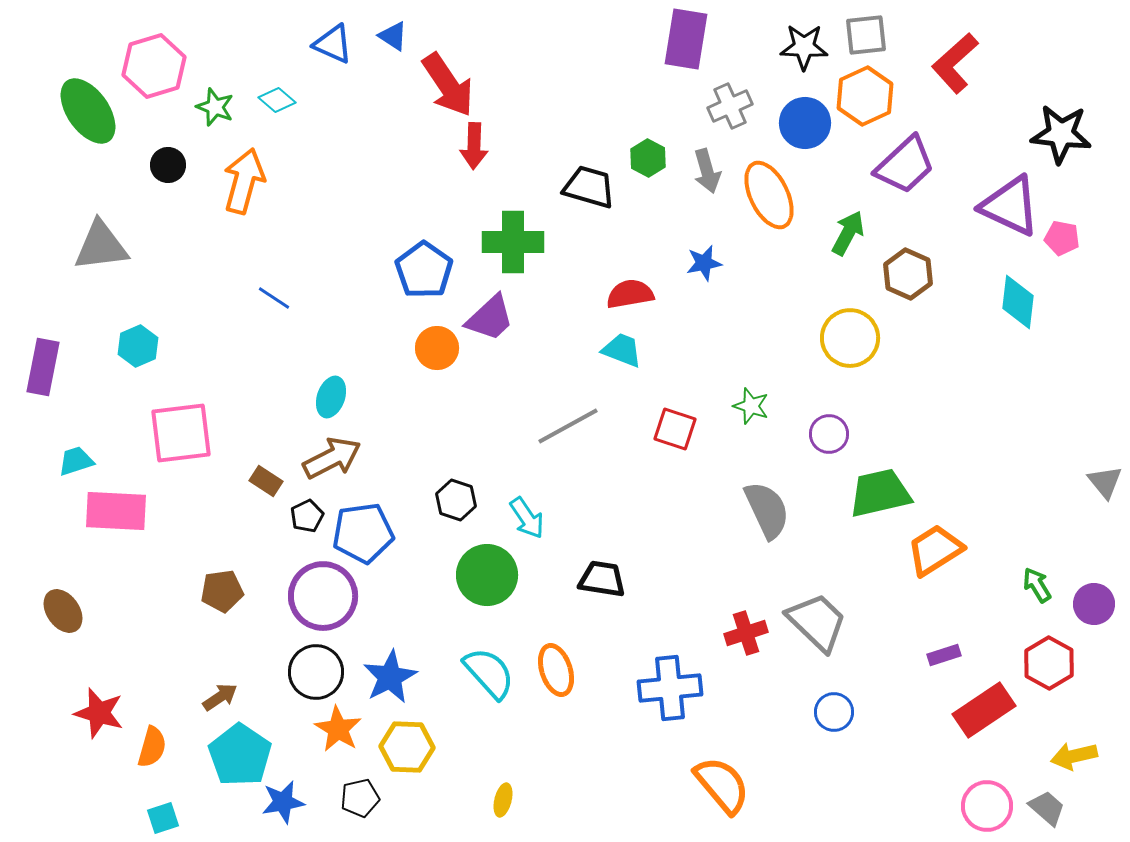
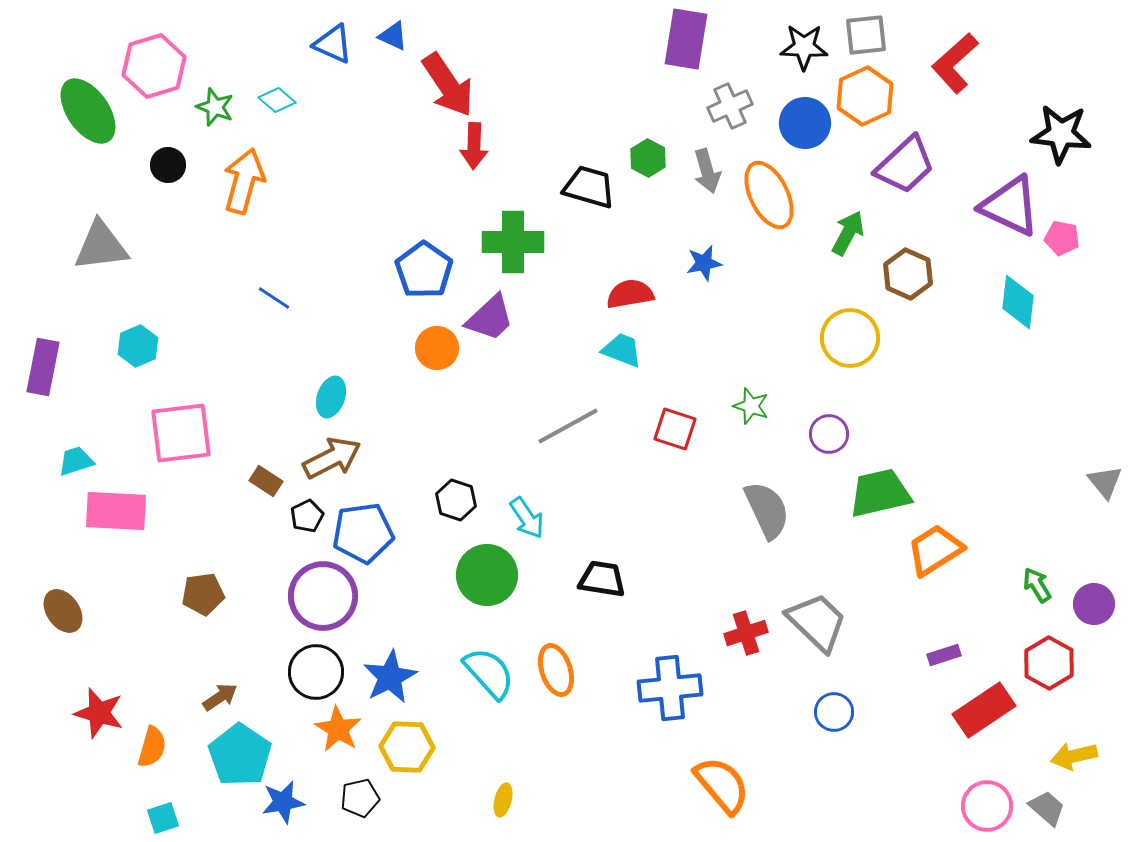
blue triangle at (393, 36): rotated 8 degrees counterclockwise
brown pentagon at (222, 591): moved 19 px left, 3 px down
